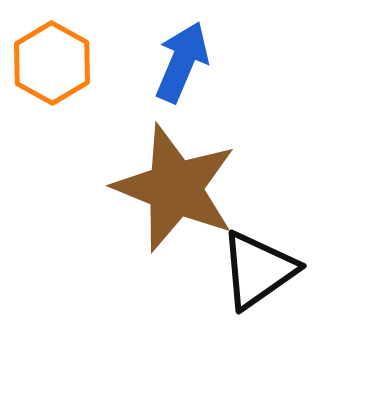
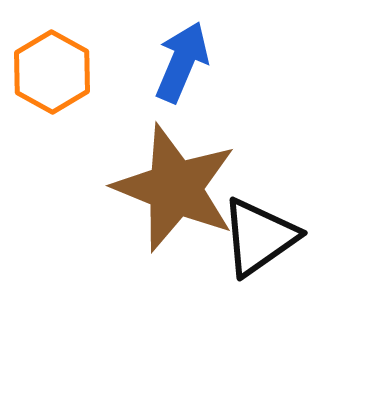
orange hexagon: moved 9 px down
black triangle: moved 1 px right, 33 px up
